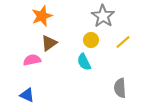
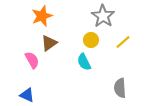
pink semicircle: rotated 72 degrees clockwise
